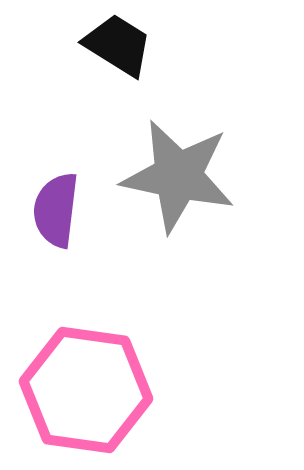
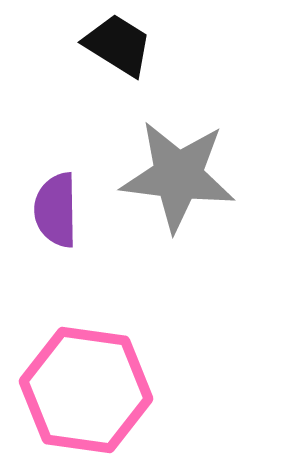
gray star: rotated 5 degrees counterclockwise
purple semicircle: rotated 8 degrees counterclockwise
